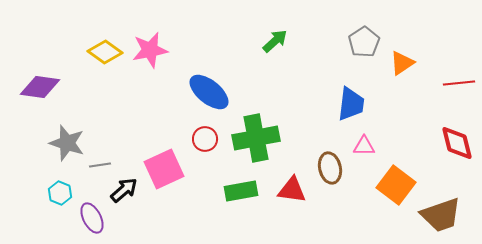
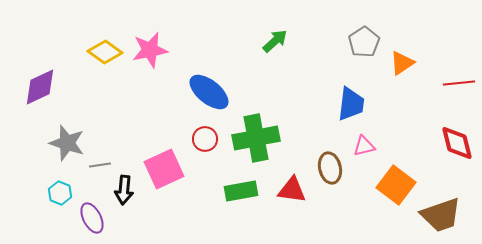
purple diamond: rotated 33 degrees counterclockwise
pink triangle: rotated 15 degrees counterclockwise
black arrow: rotated 136 degrees clockwise
